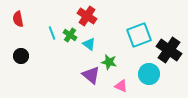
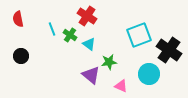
cyan line: moved 4 px up
green star: rotated 21 degrees counterclockwise
